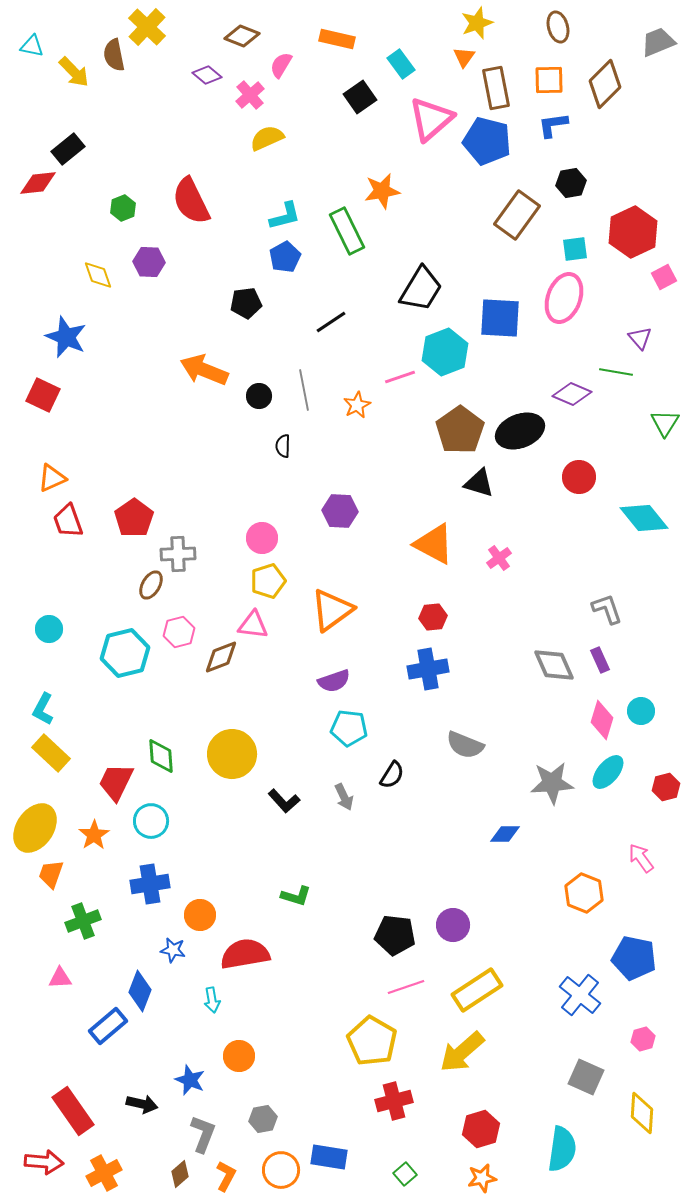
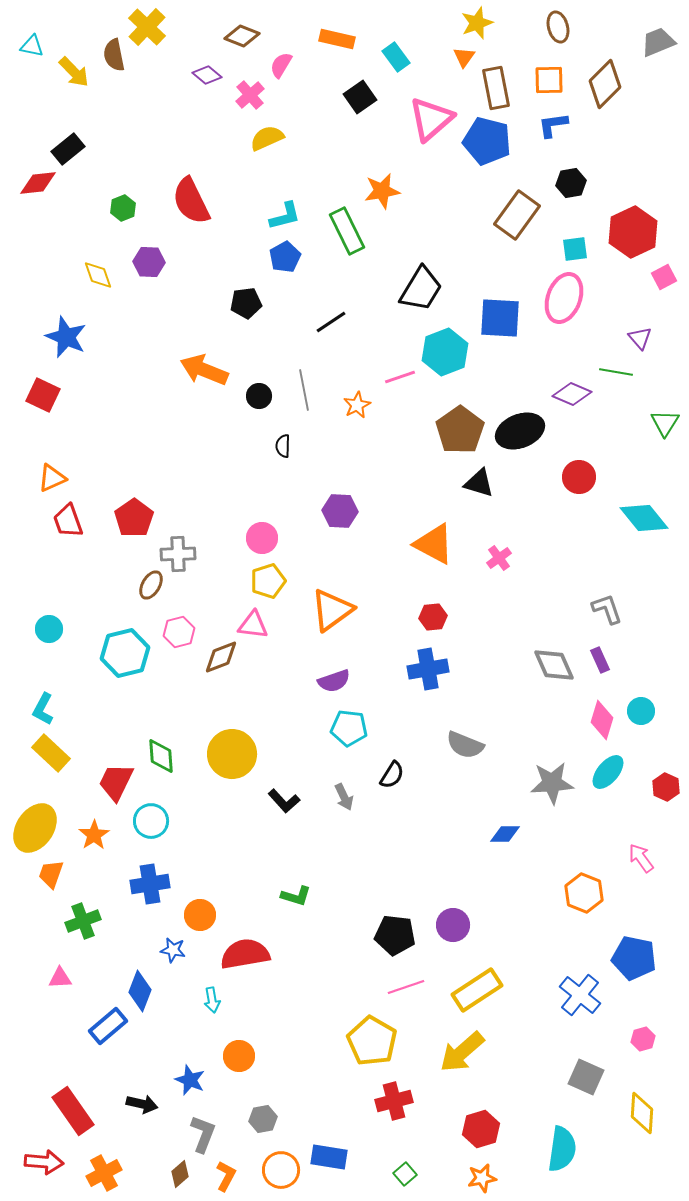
cyan rectangle at (401, 64): moved 5 px left, 7 px up
red hexagon at (666, 787): rotated 20 degrees counterclockwise
